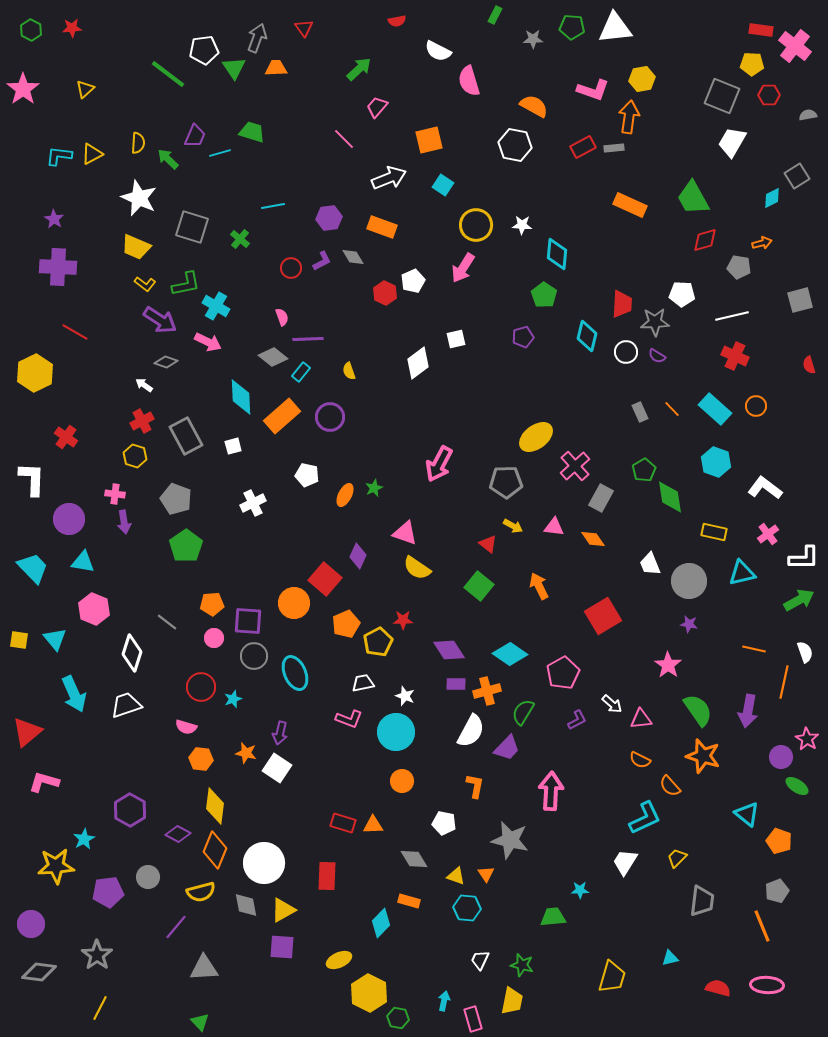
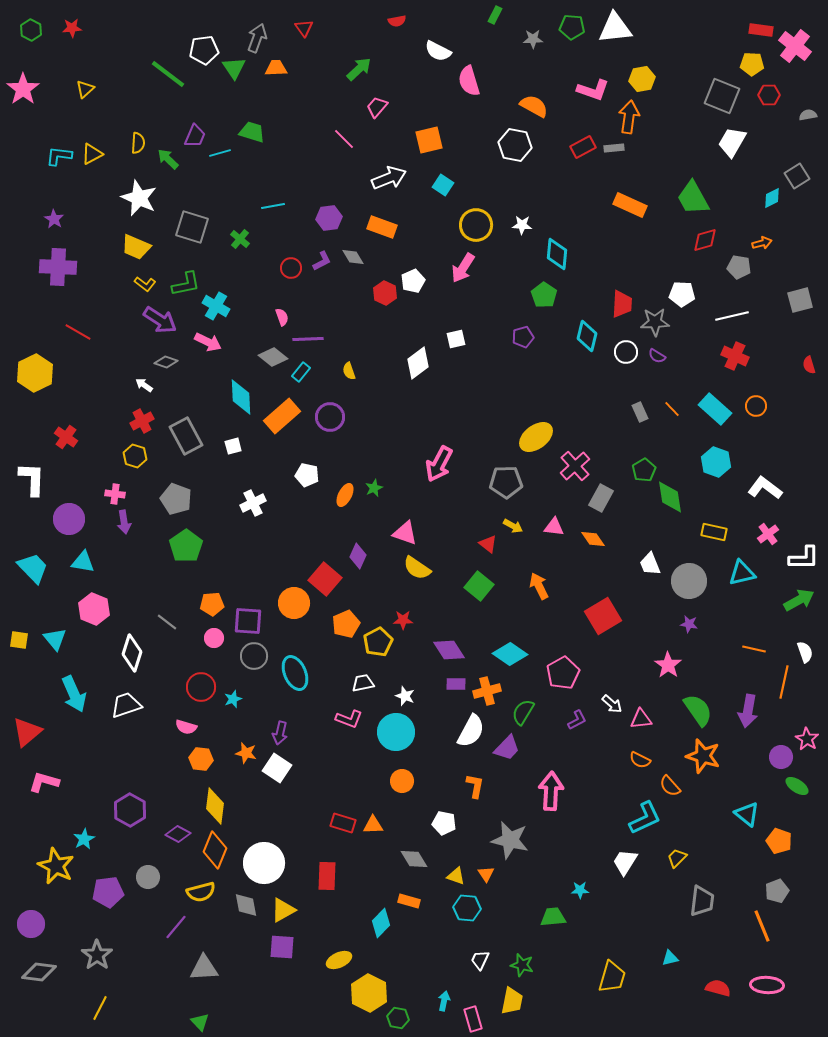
red line at (75, 332): moved 3 px right
yellow star at (56, 866): rotated 30 degrees clockwise
